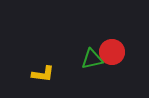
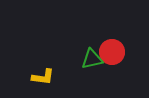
yellow L-shape: moved 3 px down
